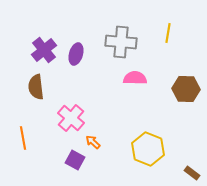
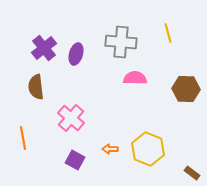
yellow line: rotated 24 degrees counterclockwise
purple cross: moved 2 px up
orange arrow: moved 17 px right, 7 px down; rotated 42 degrees counterclockwise
